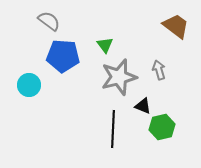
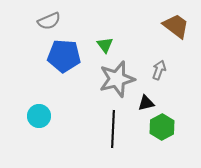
gray semicircle: rotated 120 degrees clockwise
blue pentagon: moved 1 px right
gray arrow: rotated 36 degrees clockwise
gray star: moved 2 px left, 2 px down
cyan circle: moved 10 px right, 31 px down
black triangle: moved 3 px right, 3 px up; rotated 36 degrees counterclockwise
green hexagon: rotated 15 degrees counterclockwise
